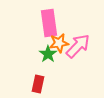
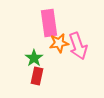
pink arrow: rotated 116 degrees clockwise
green star: moved 14 px left, 4 px down
red rectangle: moved 1 px left, 8 px up
